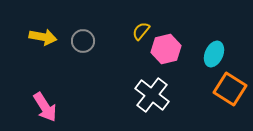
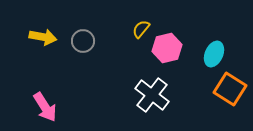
yellow semicircle: moved 2 px up
pink hexagon: moved 1 px right, 1 px up
